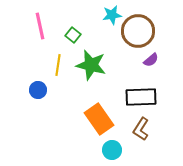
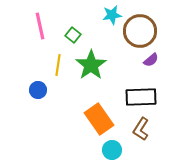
brown circle: moved 2 px right
green star: rotated 24 degrees clockwise
